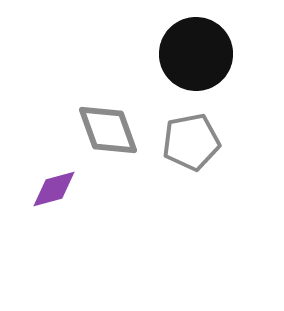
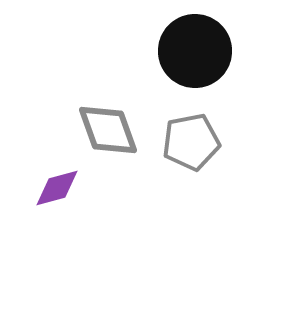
black circle: moved 1 px left, 3 px up
purple diamond: moved 3 px right, 1 px up
